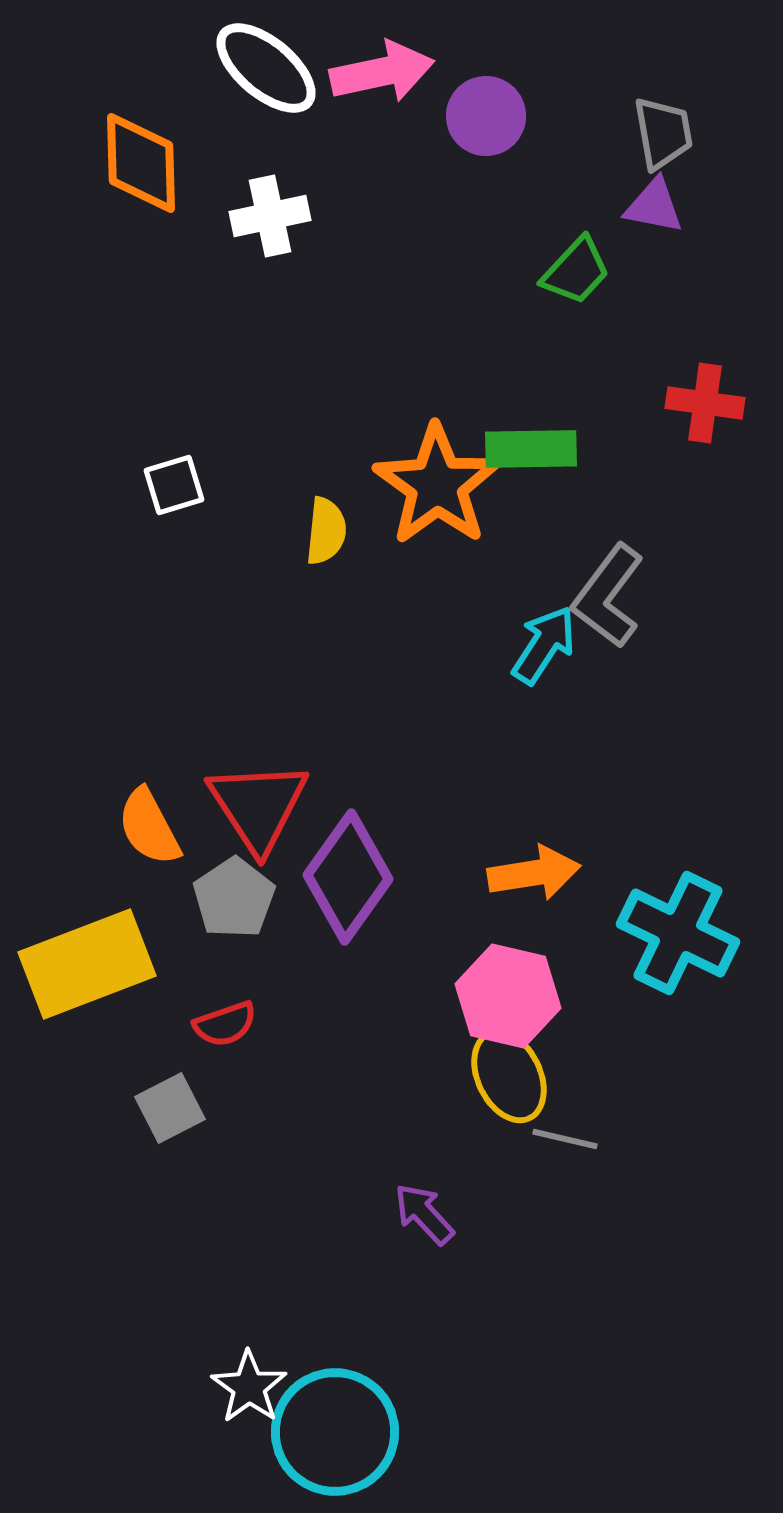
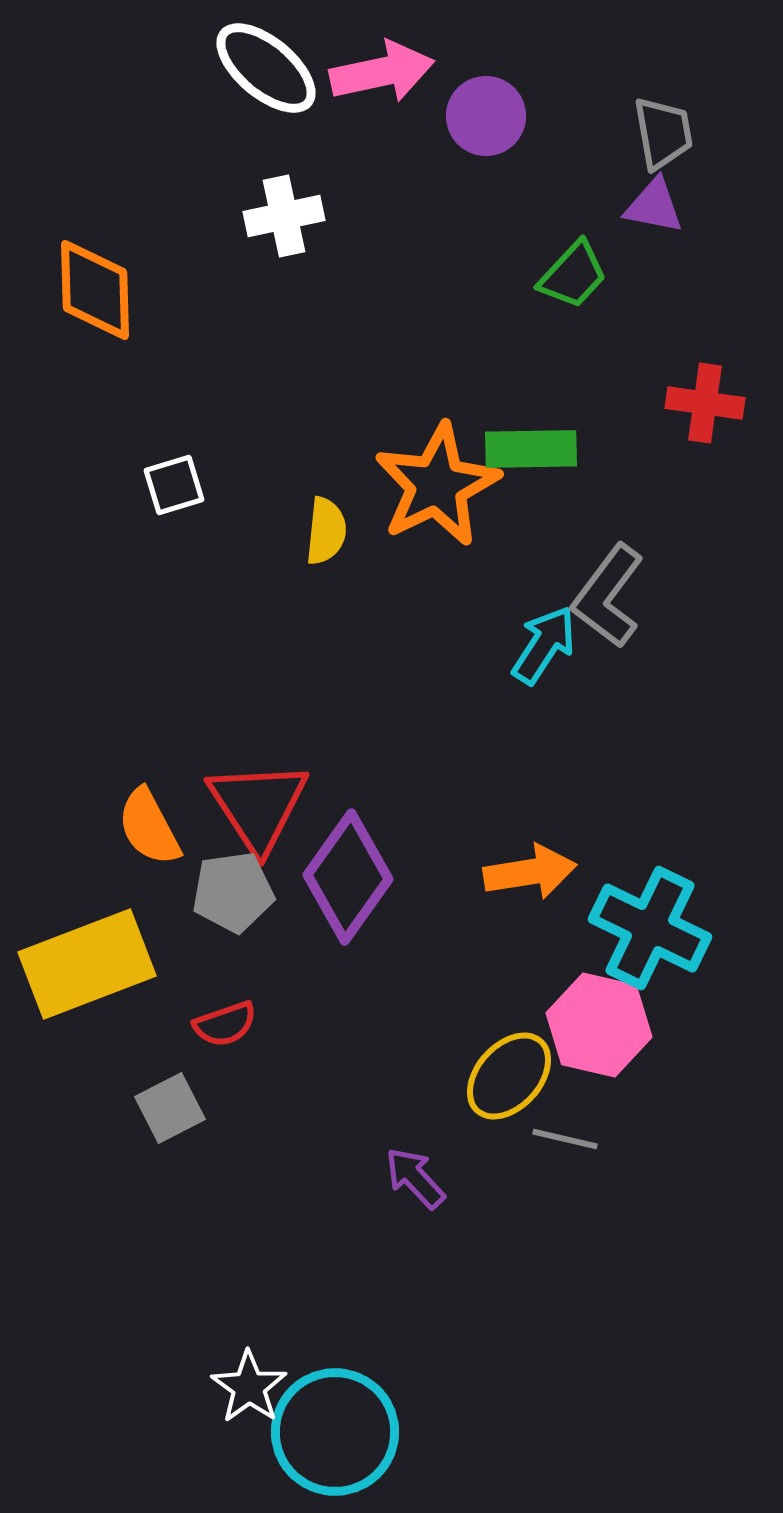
orange diamond: moved 46 px left, 127 px down
white cross: moved 14 px right
green trapezoid: moved 3 px left, 4 px down
orange star: rotated 10 degrees clockwise
orange arrow: moved 4 px left, 1 px up
gray pentagon: moved 1 px left, 6 px up; rotated 26 degrees clockwise
cyan cross: moved 28 px left, 5 px up
pink hexagon: moved 91 px right, 29 px down
yellow ellipse: rotated 68 degrees clockwise
purple arrow: moved 9 px left, 36 px up
